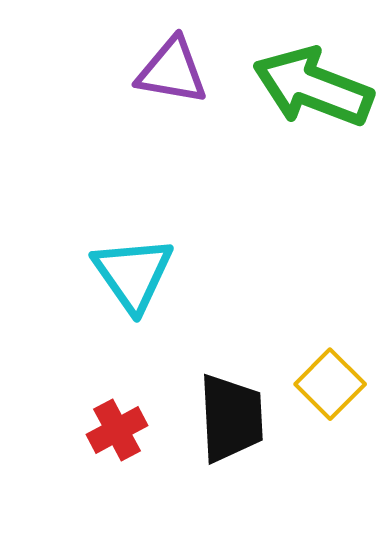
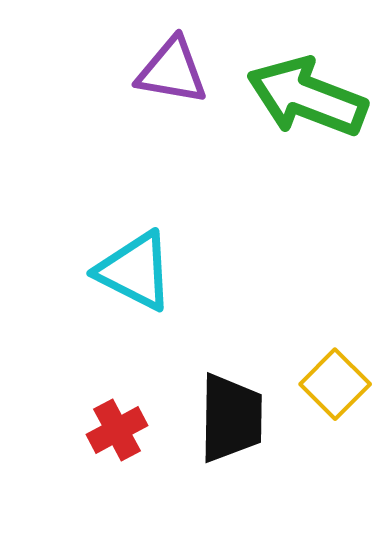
green arrow: moved 6 px left, 10 px down
cyan triangle: moved 2 px right, 3 px up; rotated 28 degrees counterclockwise
yellow square: moved 5 px right
black trapezoid: rotated 4 degrees clockwise
